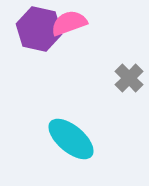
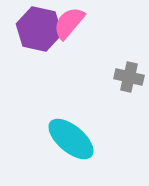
pink semicircle: rotated 30 degrees counterclockwise
gray cross: moved 1 px up; rotated 32 degrees counterclockwise
